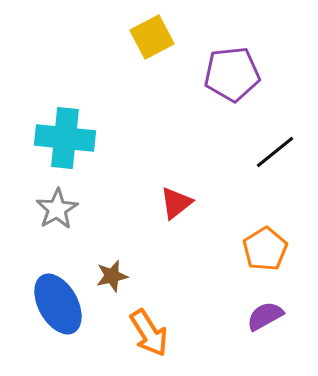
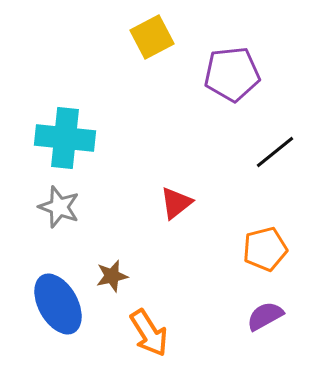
gray star: moved 2 px right, 2 px up; rotated 21 degrees counterclockwise
orange pentagon: rotated 18 degrees clockwise
